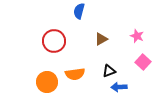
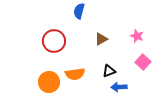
orange circle: moved 2 px right
